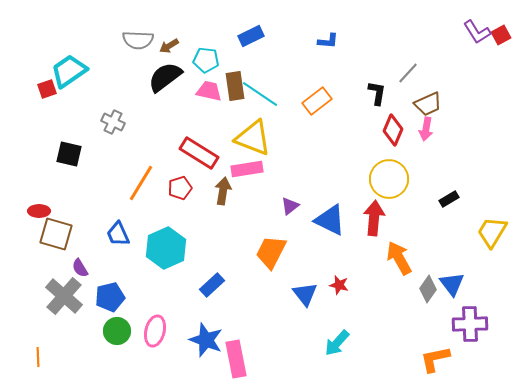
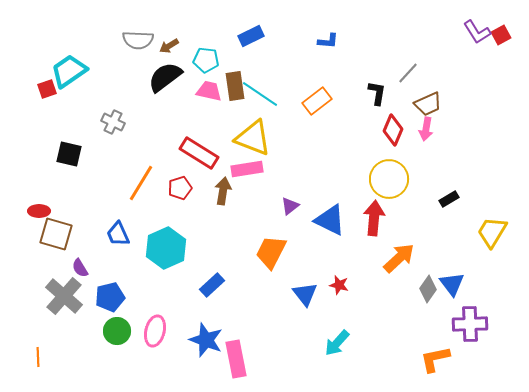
orange arrow at (399, 258): rotated 76 degrees clockwise
